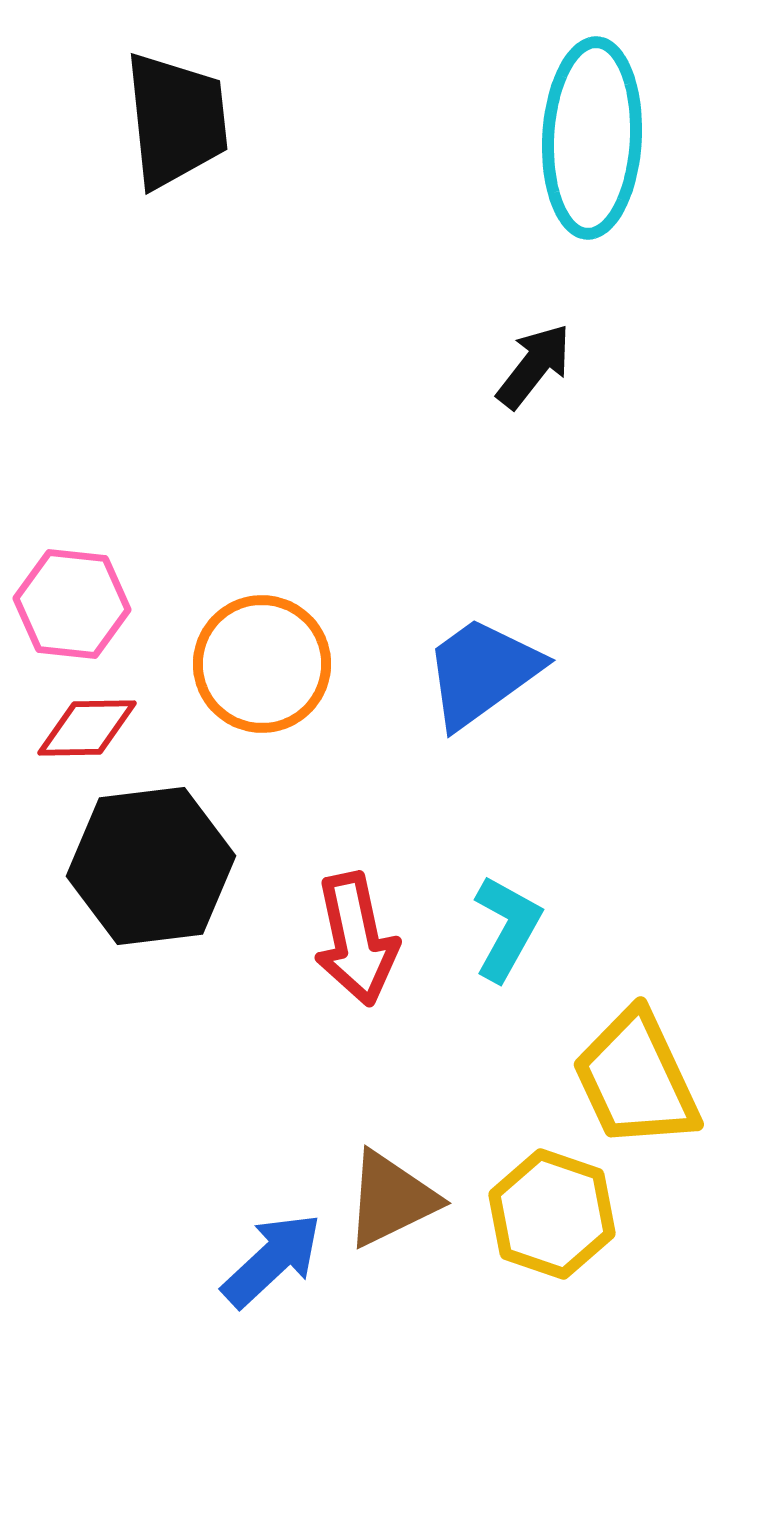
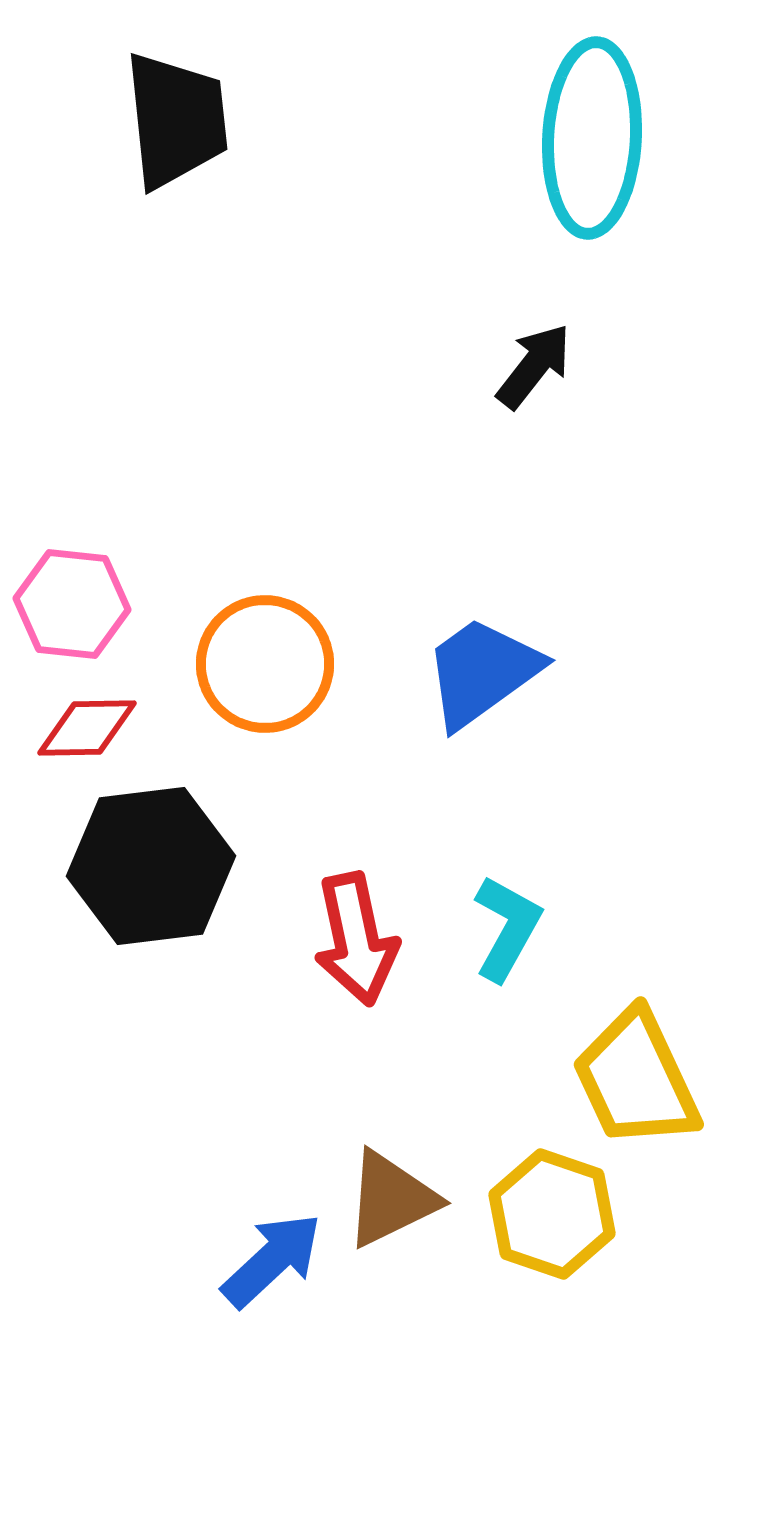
orange circle: moved 3 px right
